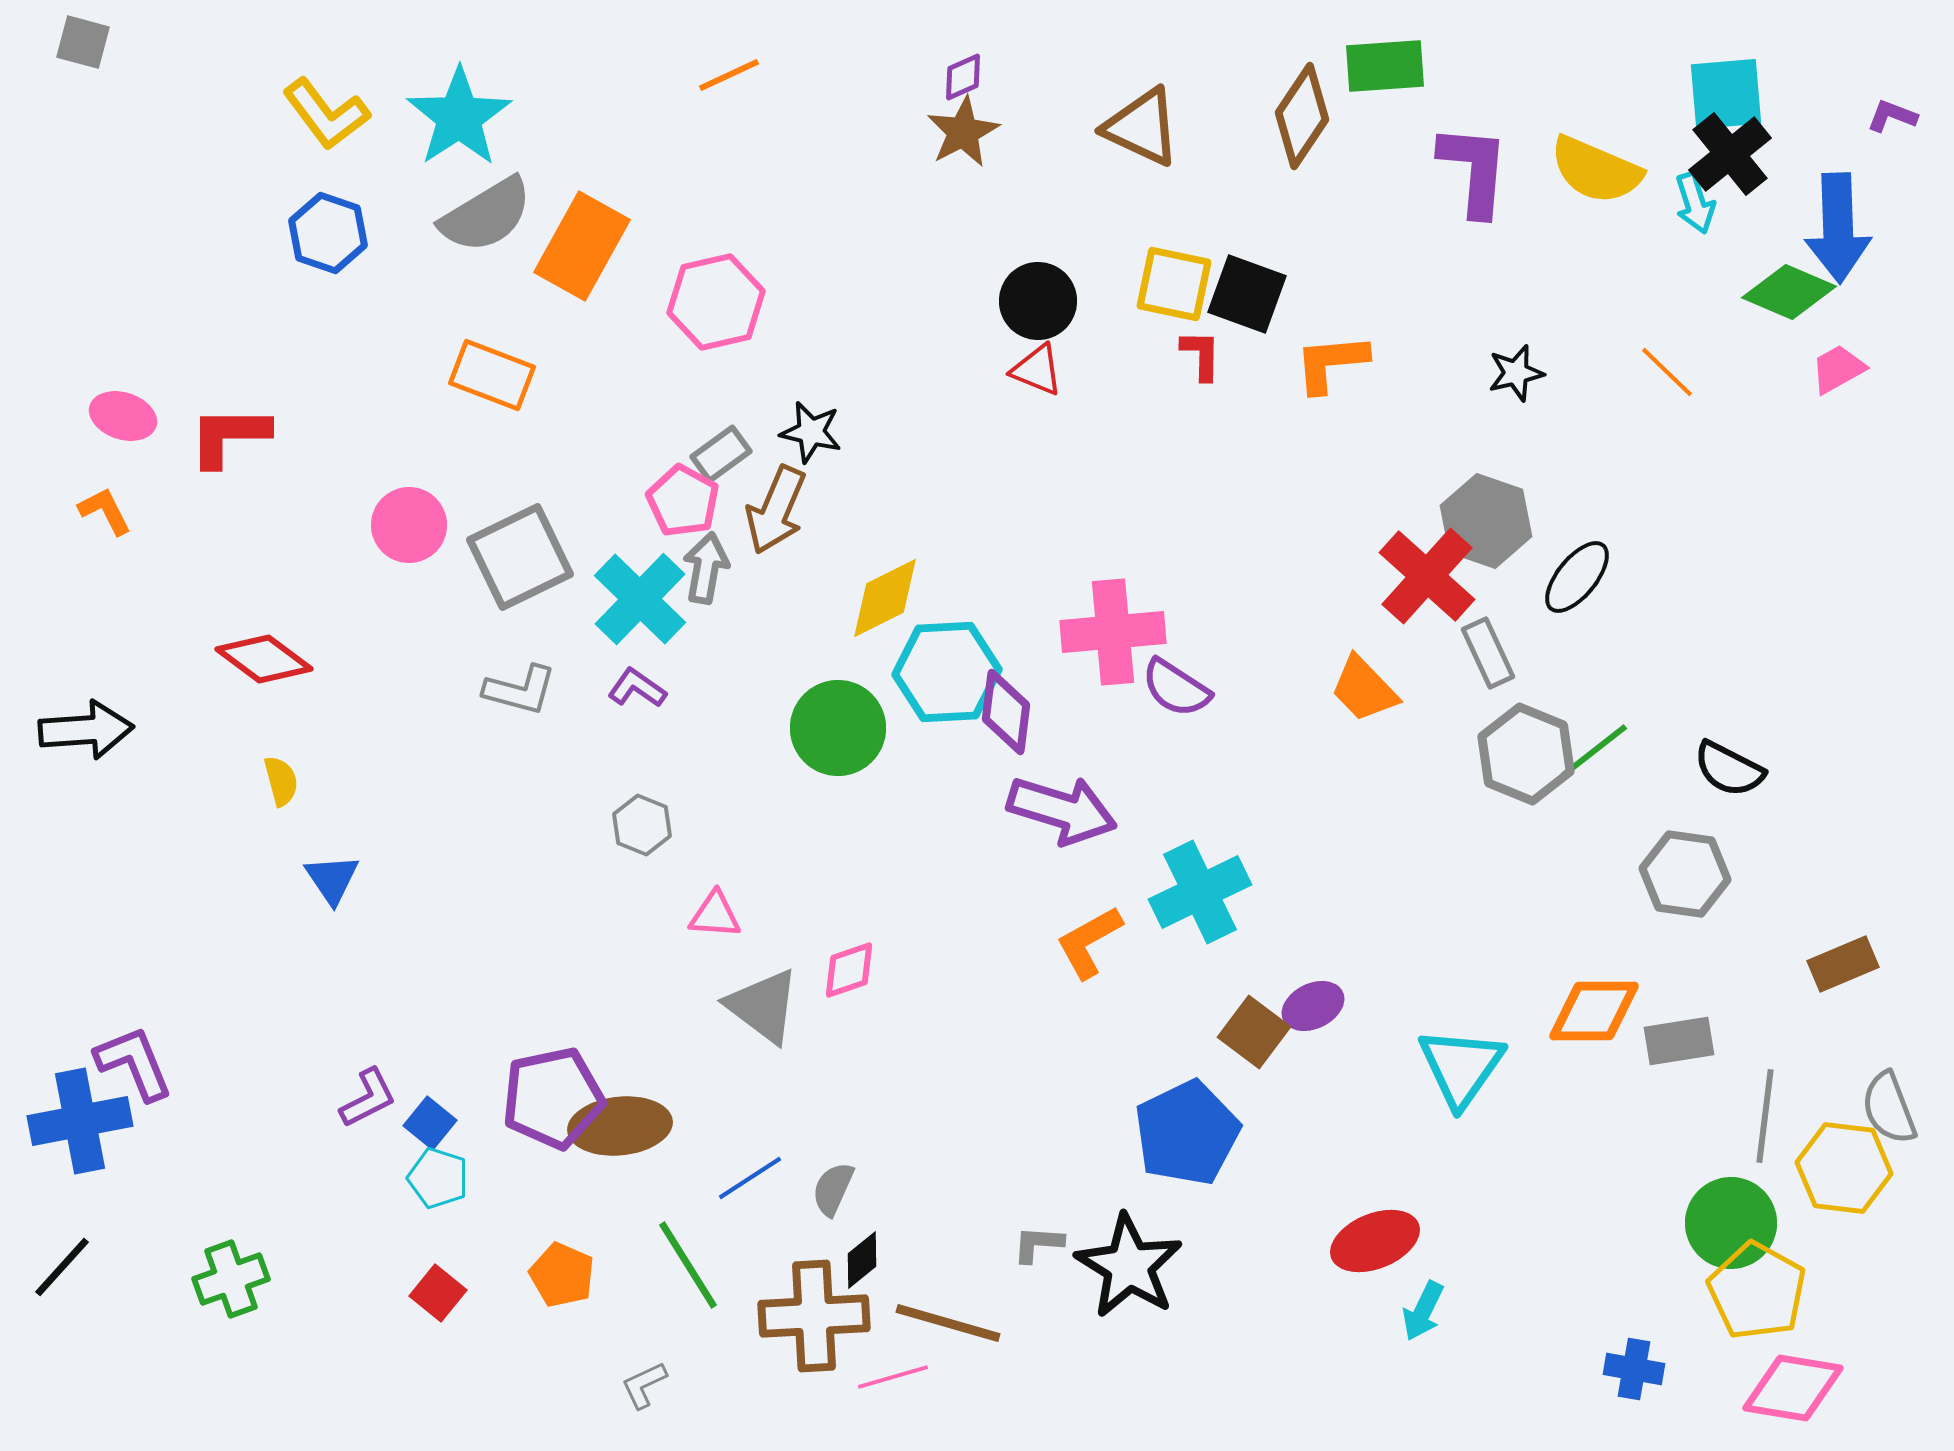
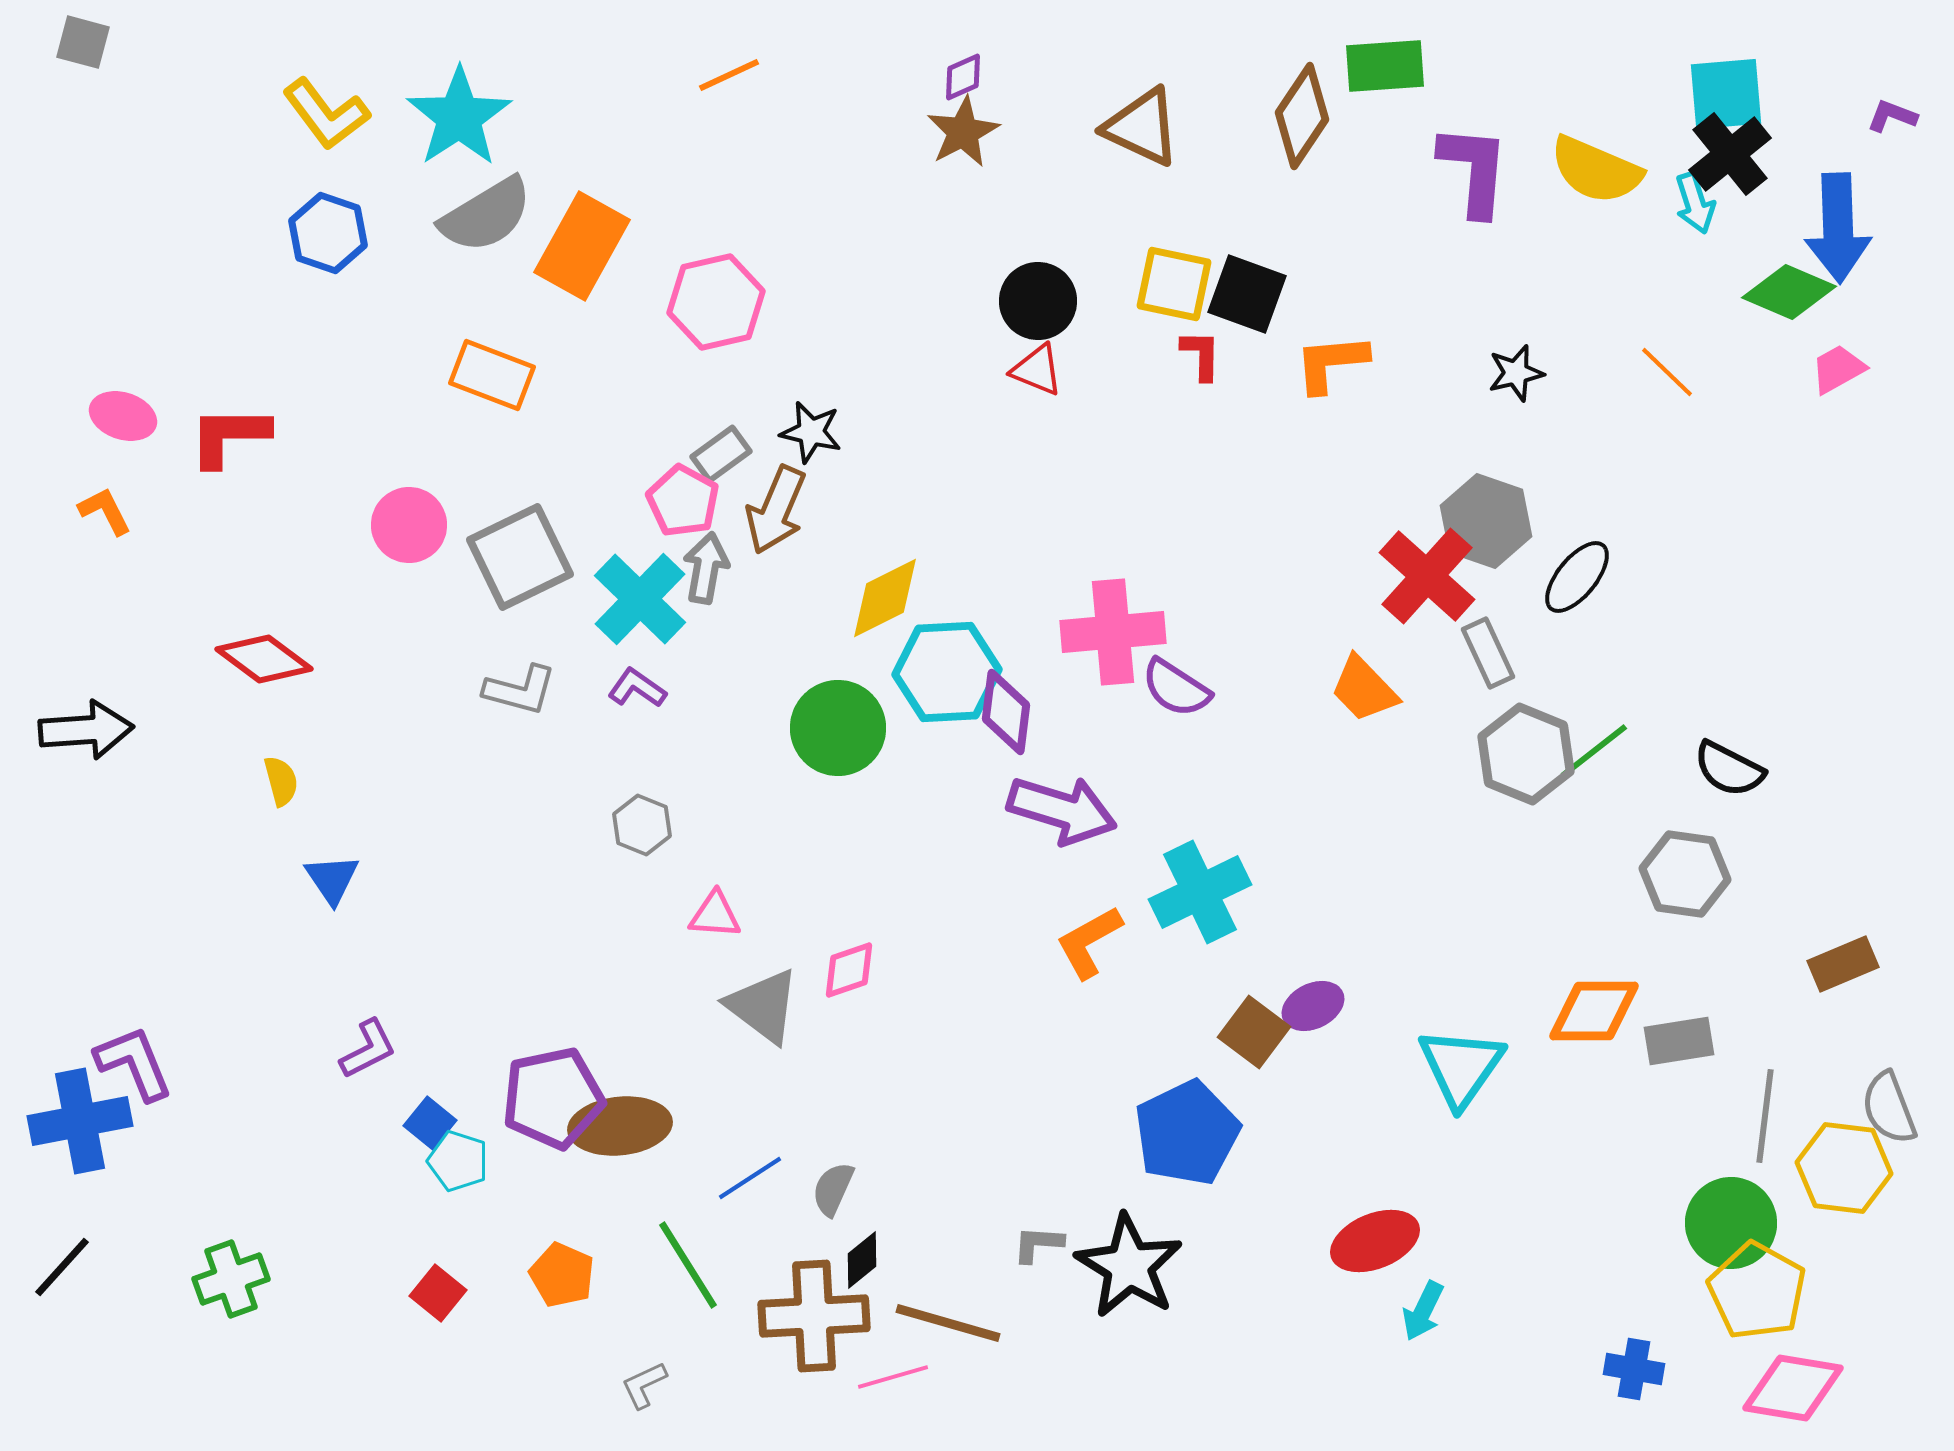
purple L-shape at (368, 1098): moved 49 px up
cyan pentagon at (438, 1178): moved 20 px right, 17 px up
